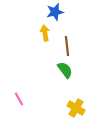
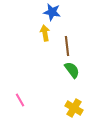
blue star: moved 3 px left; rotated 24 degrees clockwise
green semicircle: moved 7 px right
pink line: moved 1 px right, 1 px down
yellow cross: moved 2 px left
